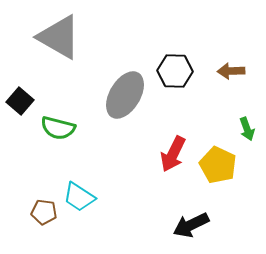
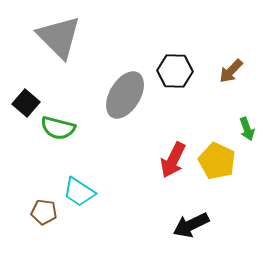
gray triangle: rotated 15 degrees clockwise
brown arrow: rotated 44 degrees counterclockwise
black square: moved 6 px right, 2 px down
red arrow: moved 6 px down
yellow pentagon: moved 1 px left, 4 px up
cyan trapezoid: moved 5 px up
